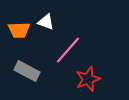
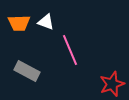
orange trapezoid: moved 7 px up
pink line: moved 2 px right; rotated 64 degrees counterclockwise
red star: moved 24 px right, 5 px down
